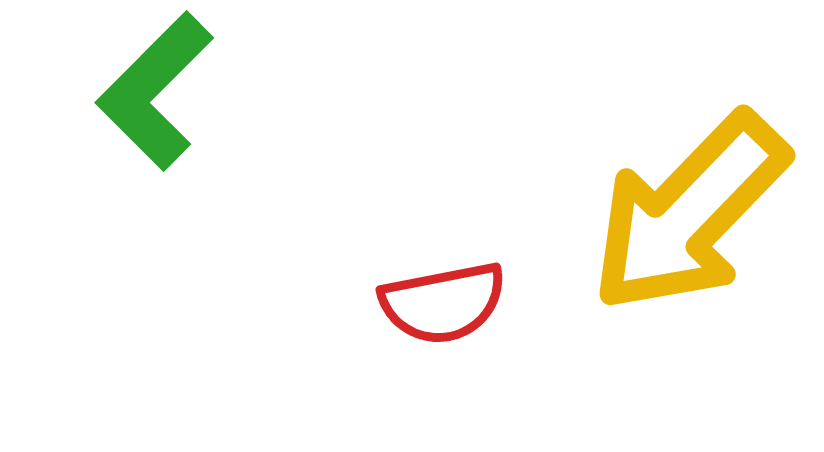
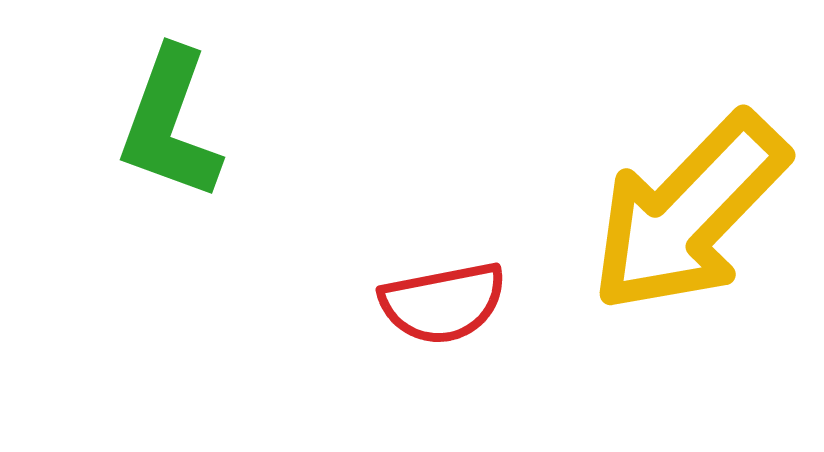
green L-shape: moved 15 px right, 33 px down; rotated 25 degrees counterclockwise
